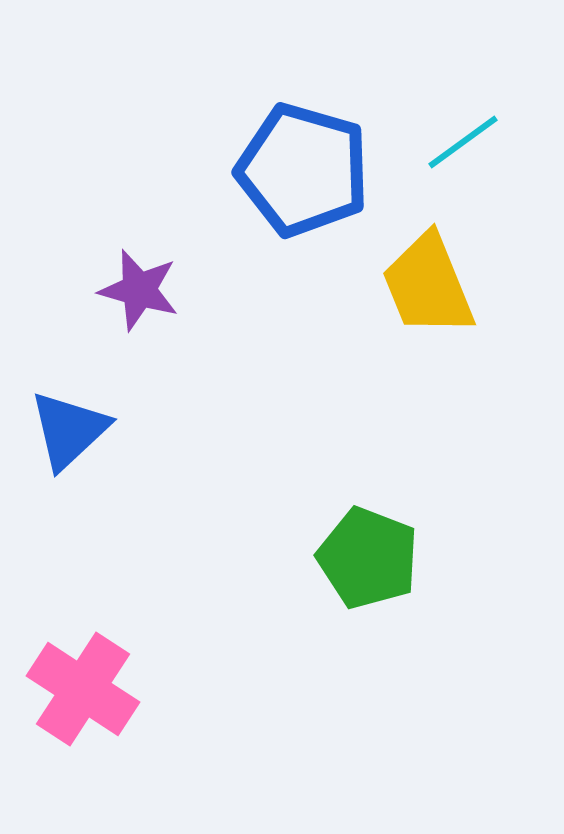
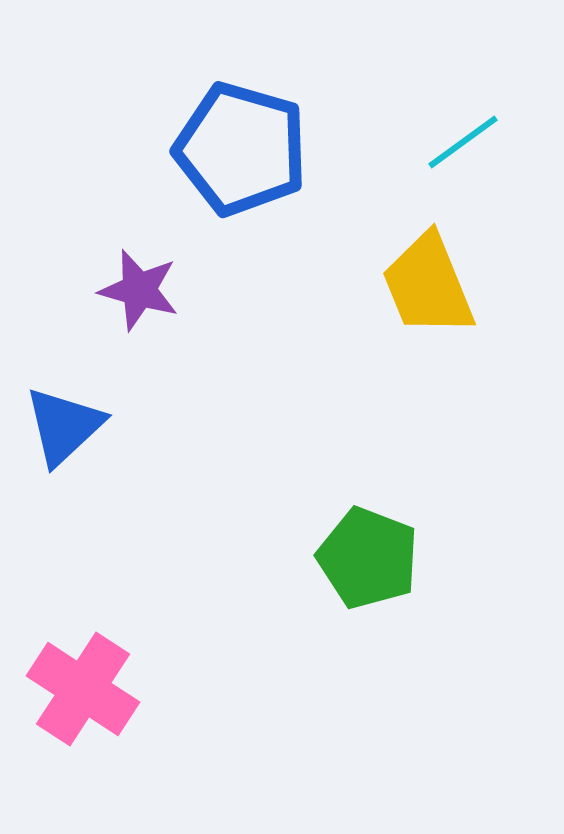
blue pentagon: moved 62 px left, 21 px up
blue triangle: moved 5 px left, 4 px up
